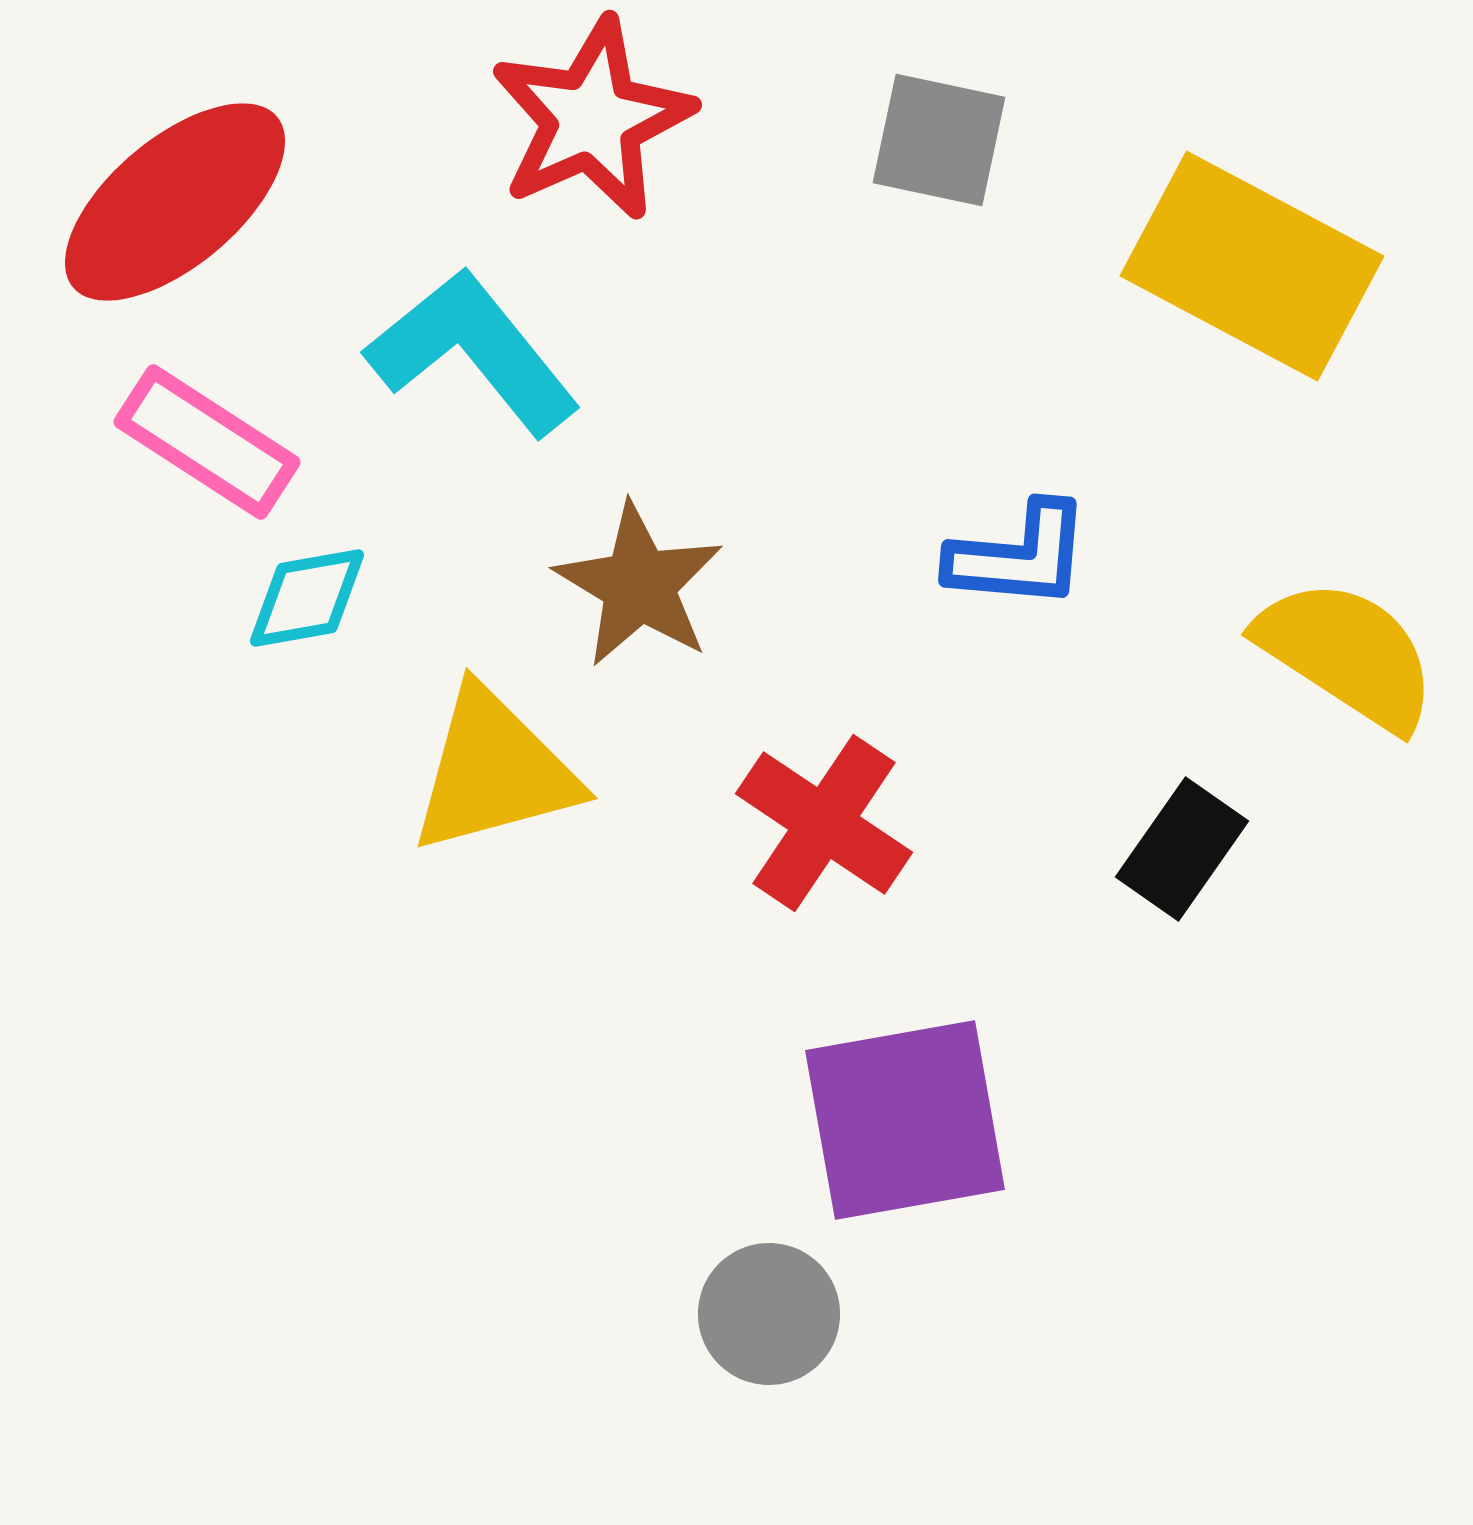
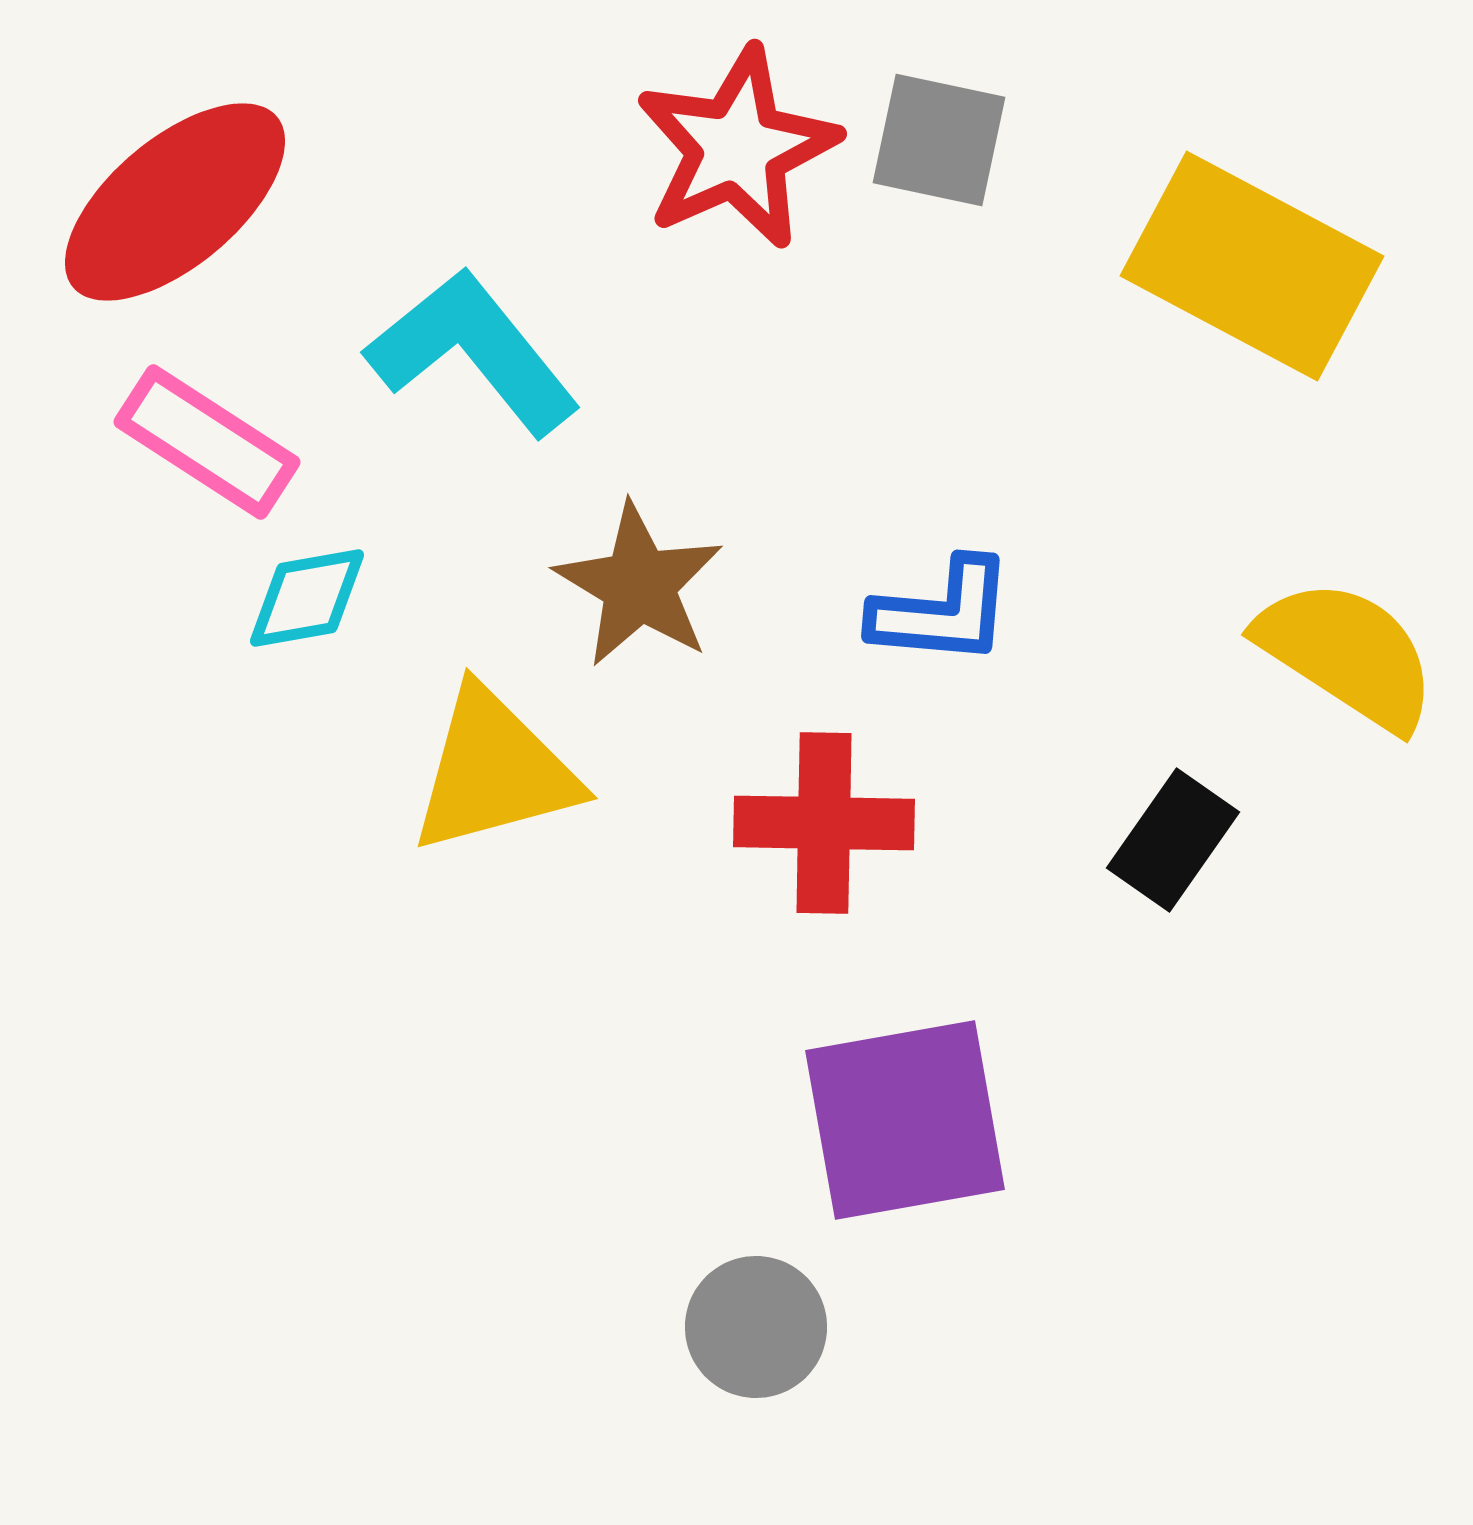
red star: moved 145 px right, 29 px down
blue L-shape: moved 77 px left, 56 px down
red cross: rotated 33 degrees counterclockwise
black rectangle: moved 9 px left, 9 px up
gray circle: moved 13 px left, 13 px down
